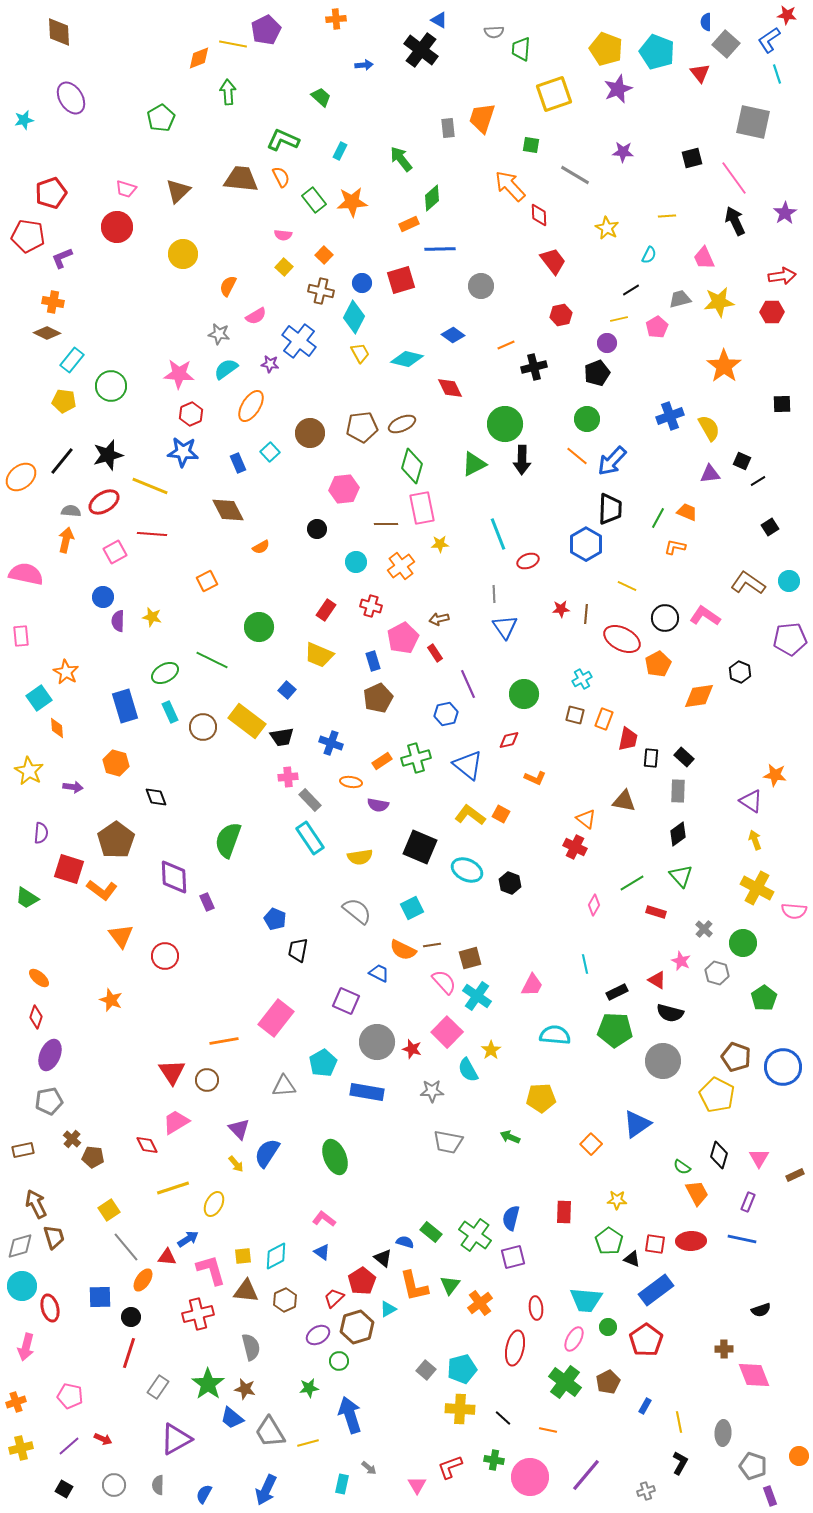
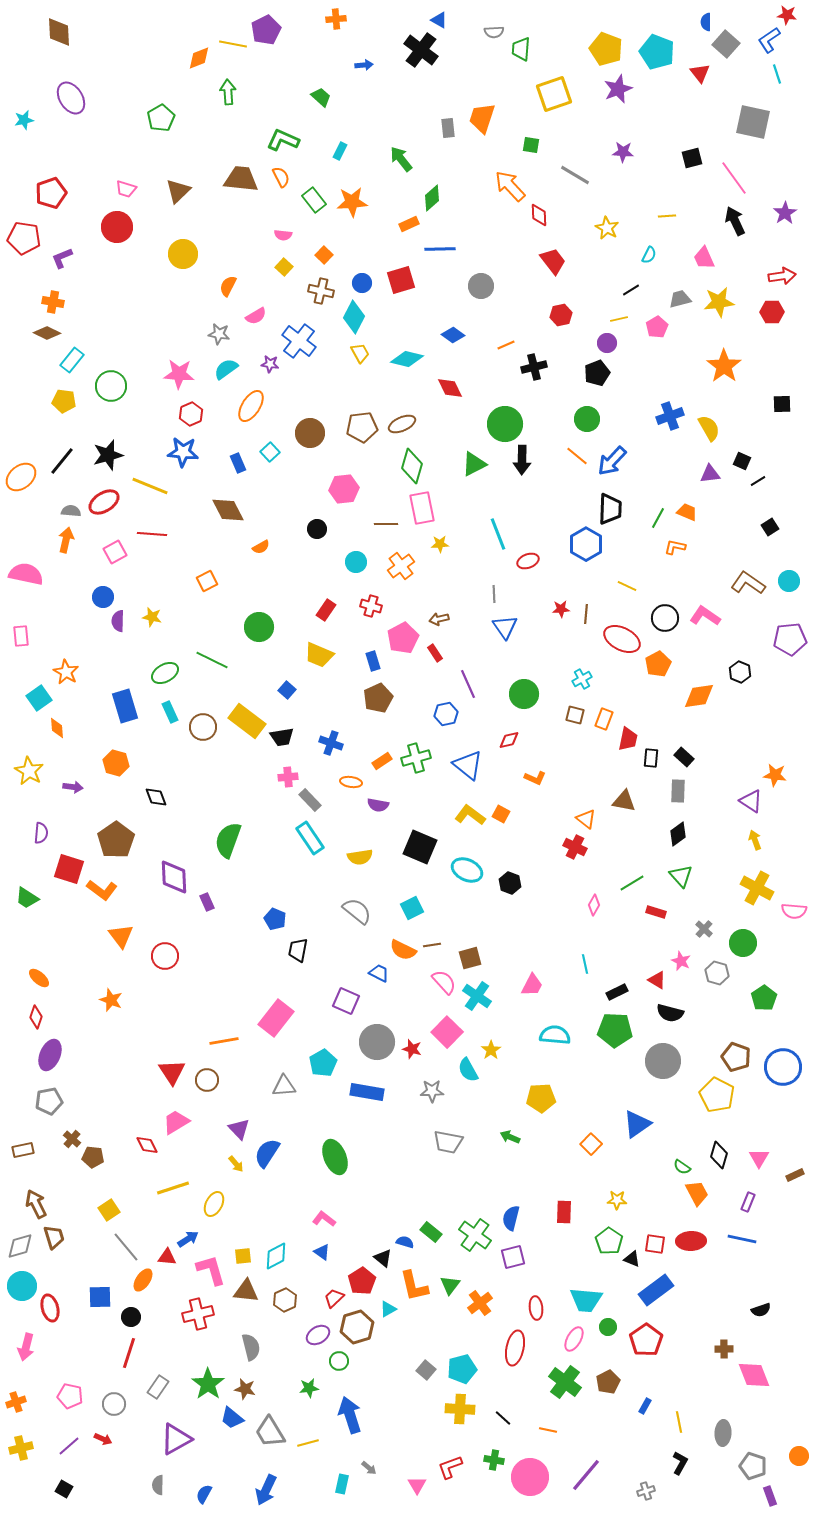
red pentagon at (28, 236): moved 4 px left, 2 px down
gray circle at (114, 1485): moved 81 px up
